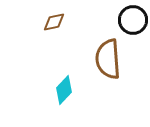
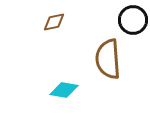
cyan diamond: rotated 56 degrees clockwise
